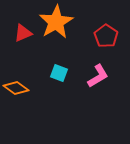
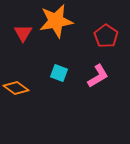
orange star: moved 1 px up; rotated 20 degrees clockwise
red triangle: rotated 36 degrees counterclockwise
